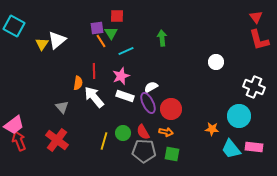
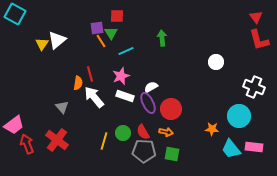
cyan square: moved 1 px right, 12 px up
red line: moved 4 px left, 3 px down; rotated 14 degrees counterclockwise
red arrow: moved 8 px right, 3 px down
